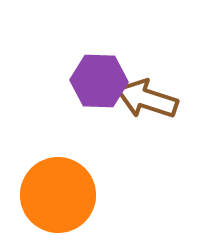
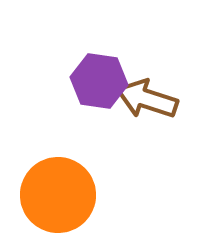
purple hexagon: rotated 6 degrees clockwise
